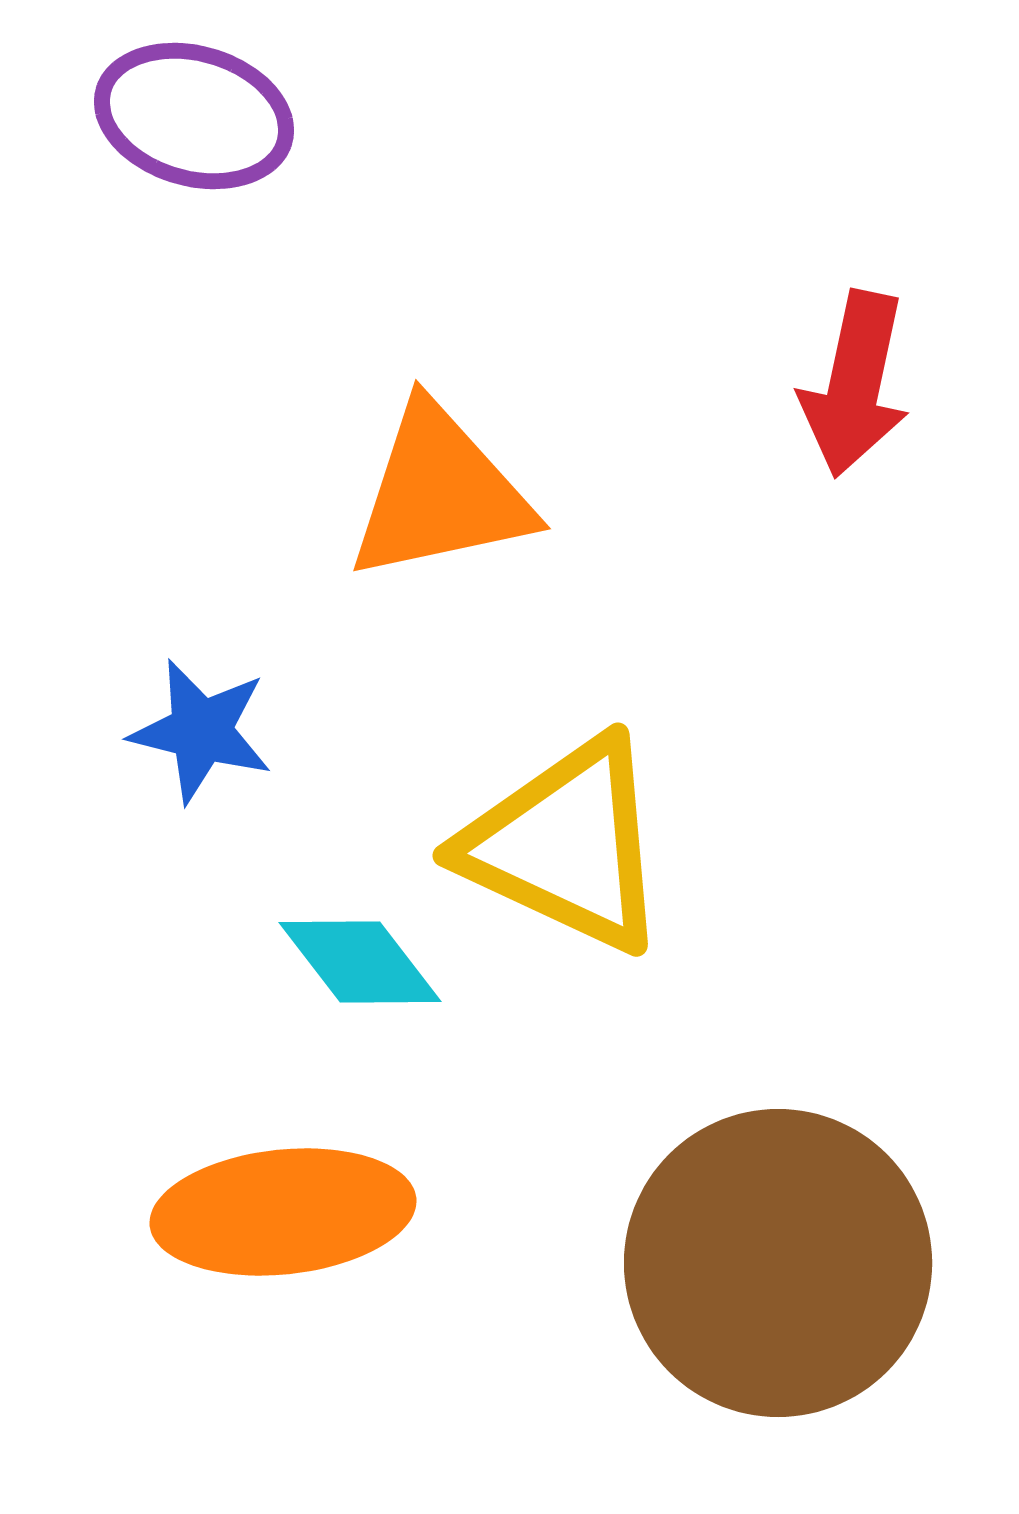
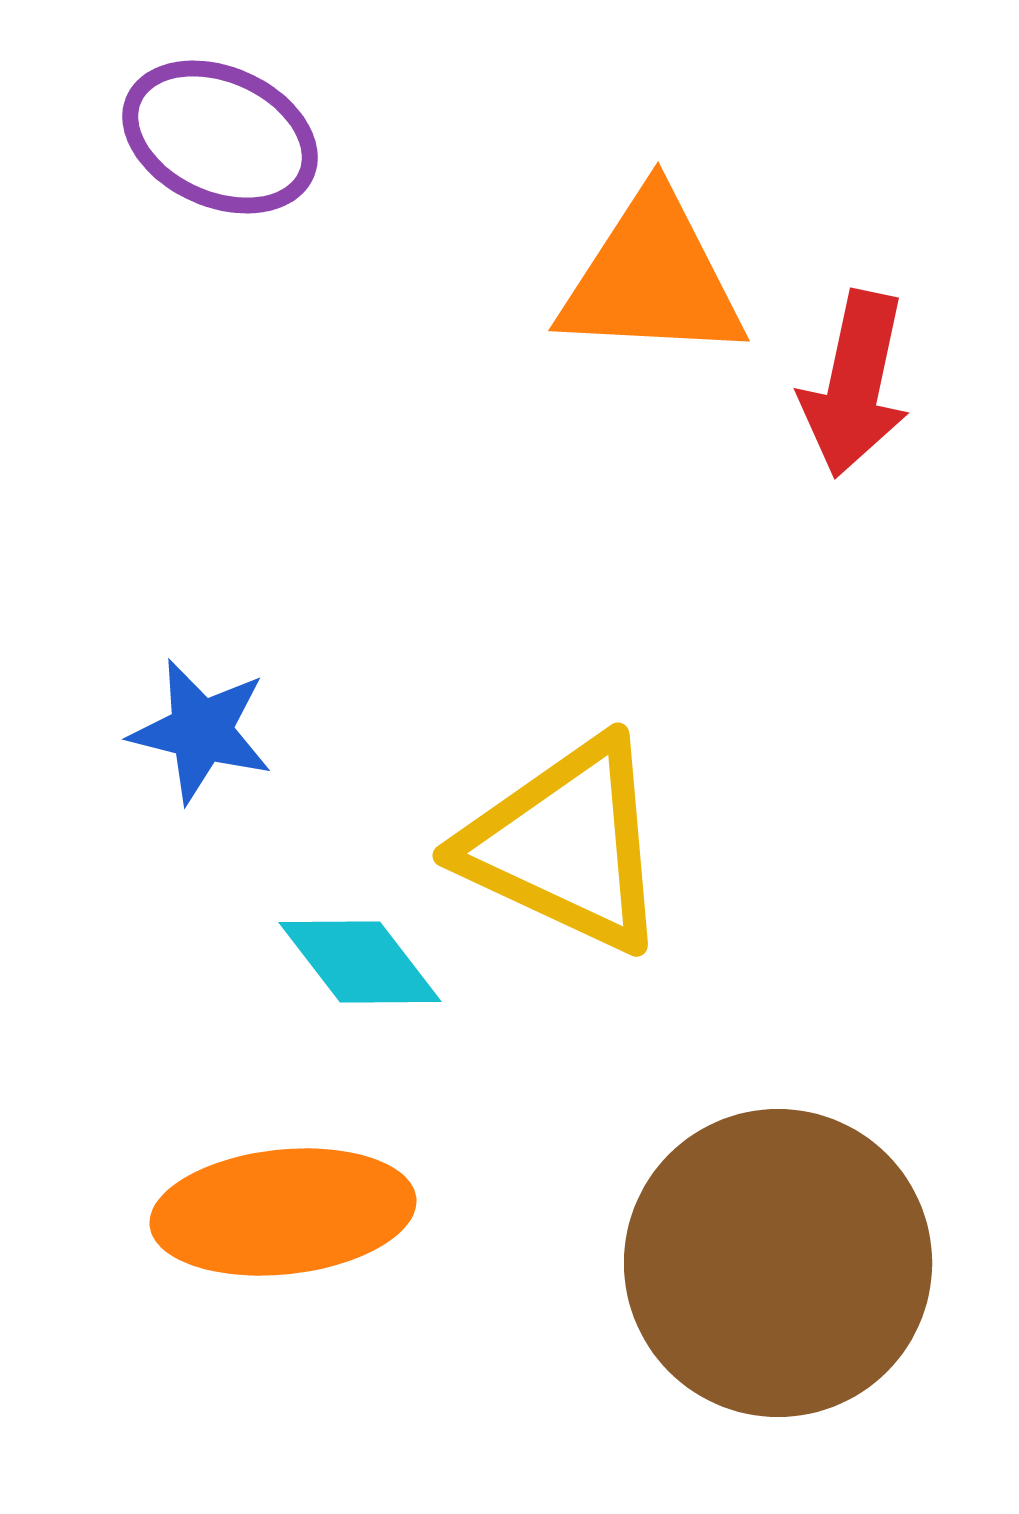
purple ellipse: moved 26 px right, 21 px down; rotated 8 degrees clockwise
orange triangle: moved 212 px right, 215 px up; rotated 15 degrees clockwise
